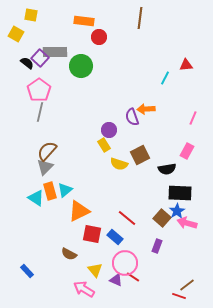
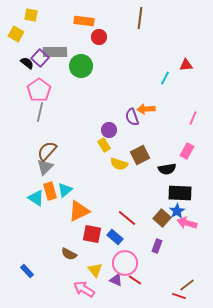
red line at (133, 277): moved 2 px right, 3 px down
